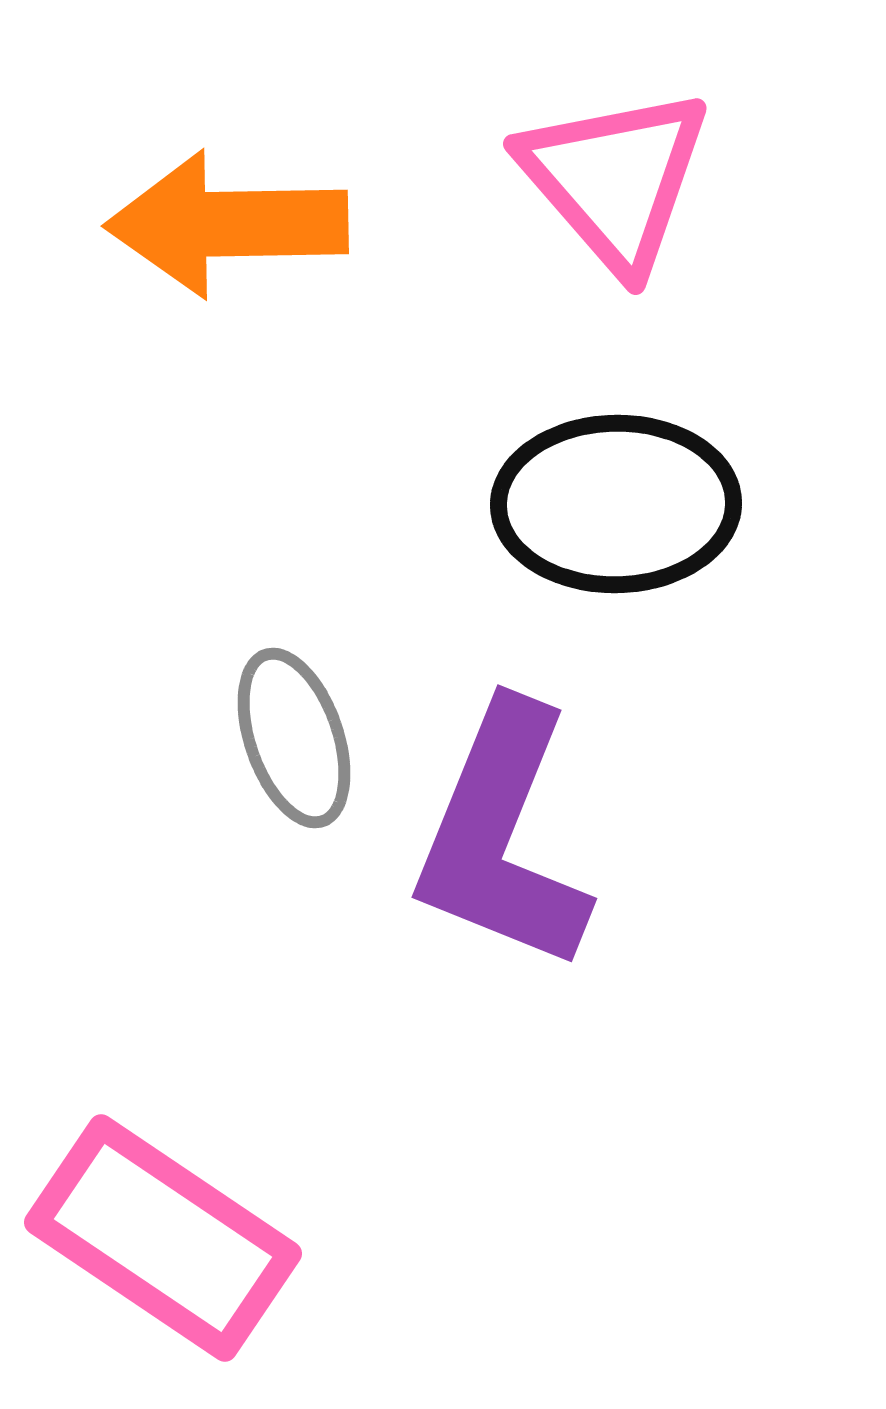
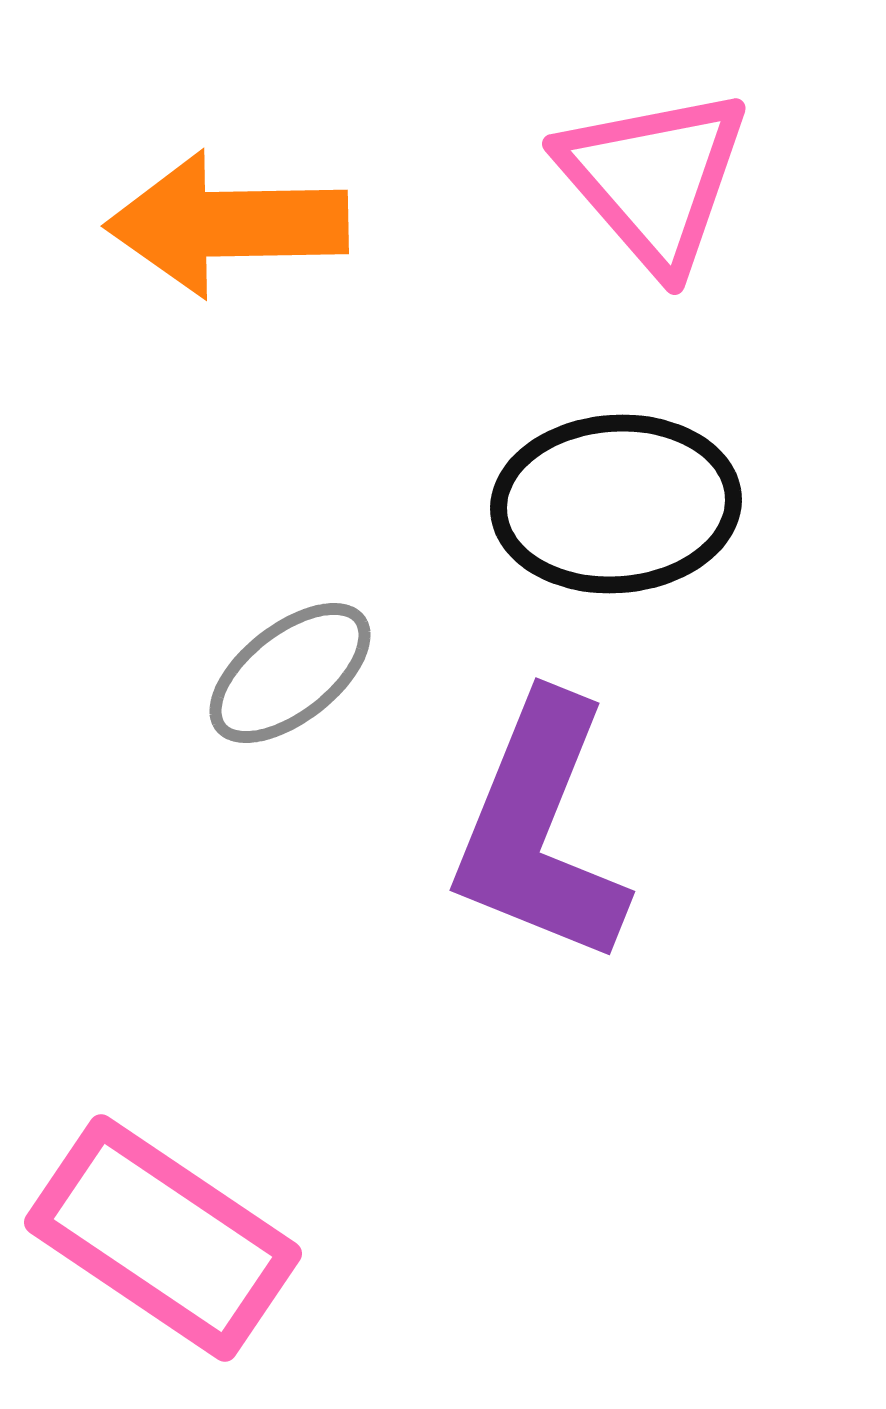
pink triangle: moved 39 px right
black ellipse: rotated 3 degrees counterclockwise
gray ellipse: moved 4 px left, 65 px up; rotated 71 degrees clockwise
purple L-shape: moved 38 px right, 7 px up
